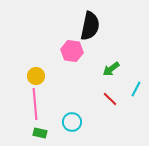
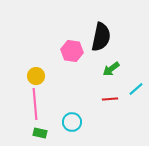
black semicircle: moved 11 px right, 11 px down
cyan line: rotated 21 degrees clockwise
red line: rotated 49 degrees counterclockwise
